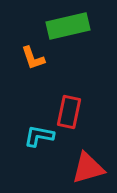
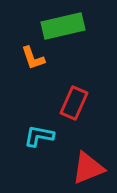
green rectangle: moved 5 px left
red rectangle: moved 5 px right, 9 px up; rotated 12 degrees clockwise
red triangle: rotated 6 degrees counterclockwise
